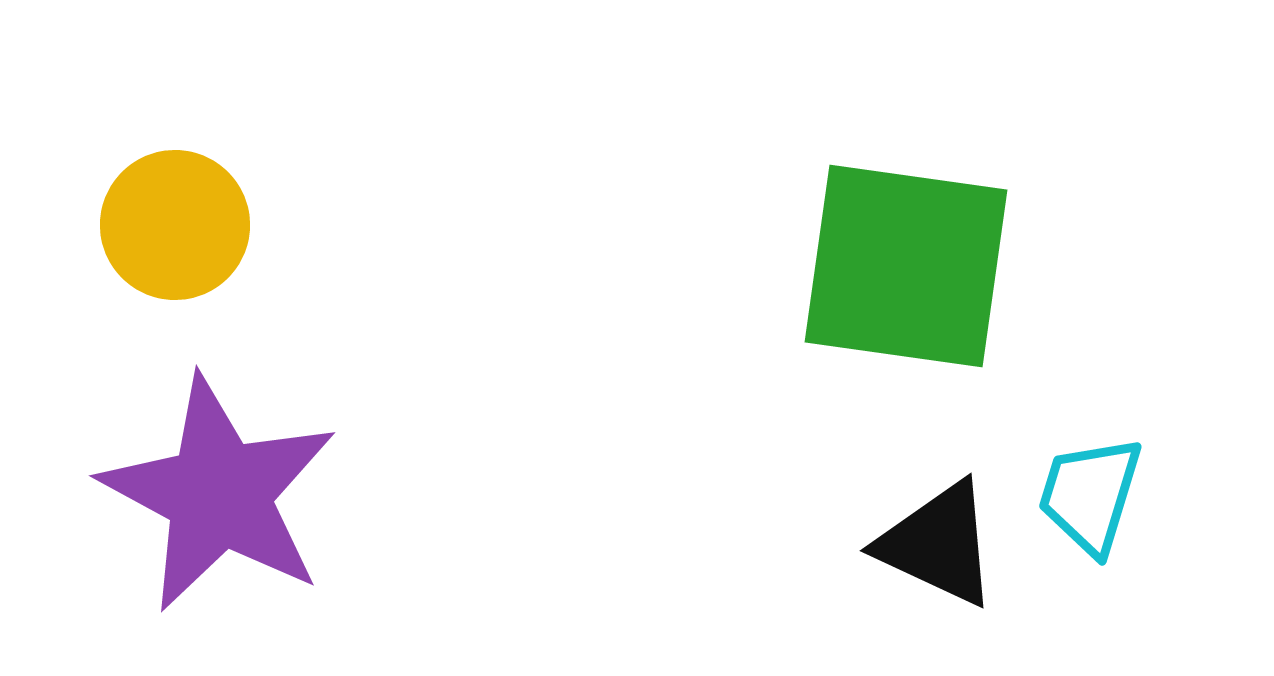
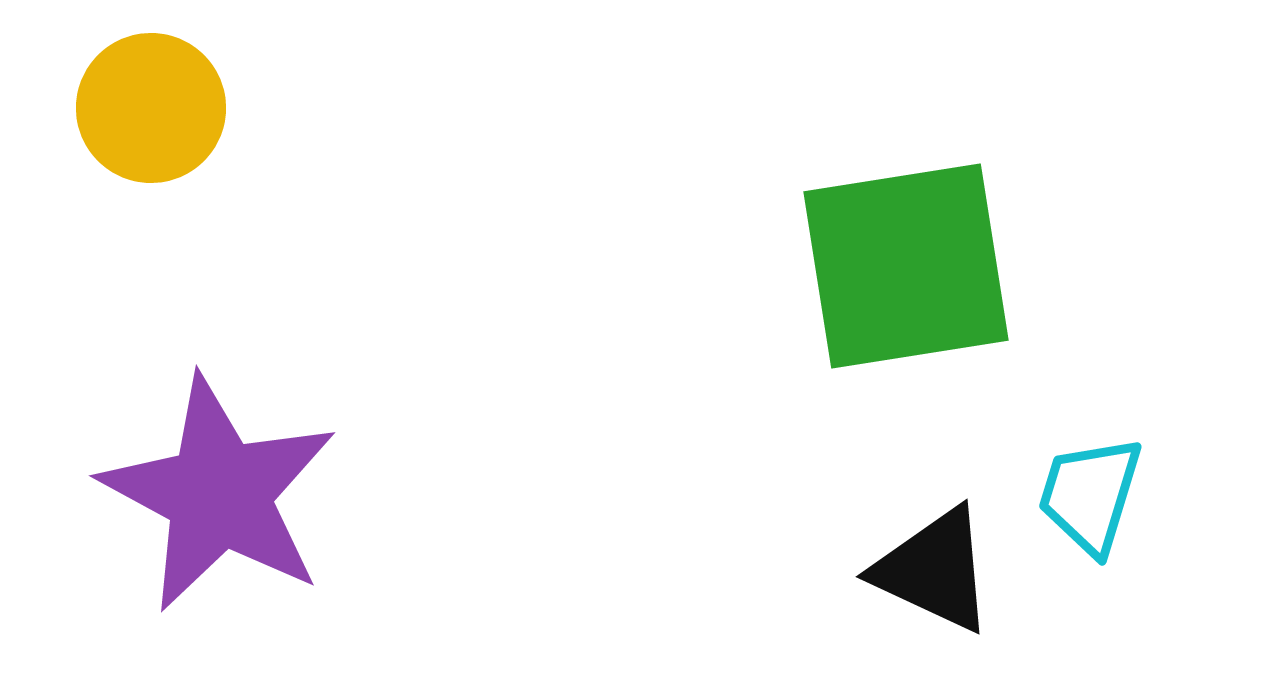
yellow circle: moved 24 px left, 117 px up
green square: rotated 17 degrees counterclockwise
black triangle: moved 4 px left, 26 px down
